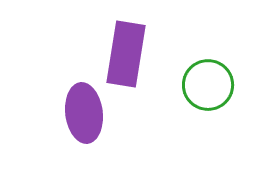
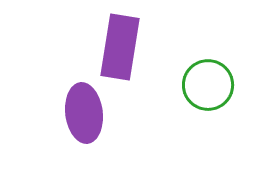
purple rectangle: moved 6 px left, 7 px up
